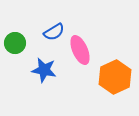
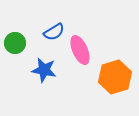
orange hexagon: rotated 8 degrees clockwise
